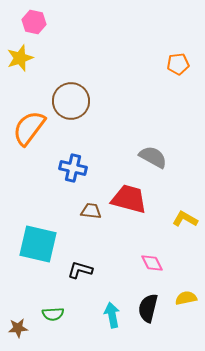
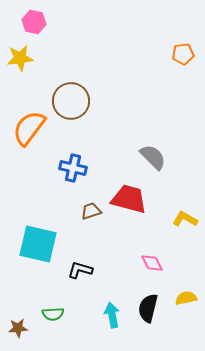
yellow star: rotated 12 degrees clockwise
orange pentagon: moved 5 px right, 10 px up
gray semicircle: rotated 16 degrees clockwise
brown trapezoid: rotated 25 degrees counterclockwise
